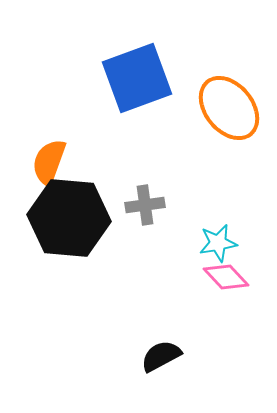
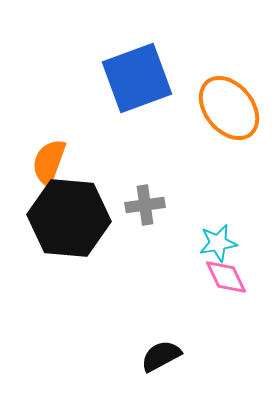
pink diamond: rotated 18 degrees clockwise
